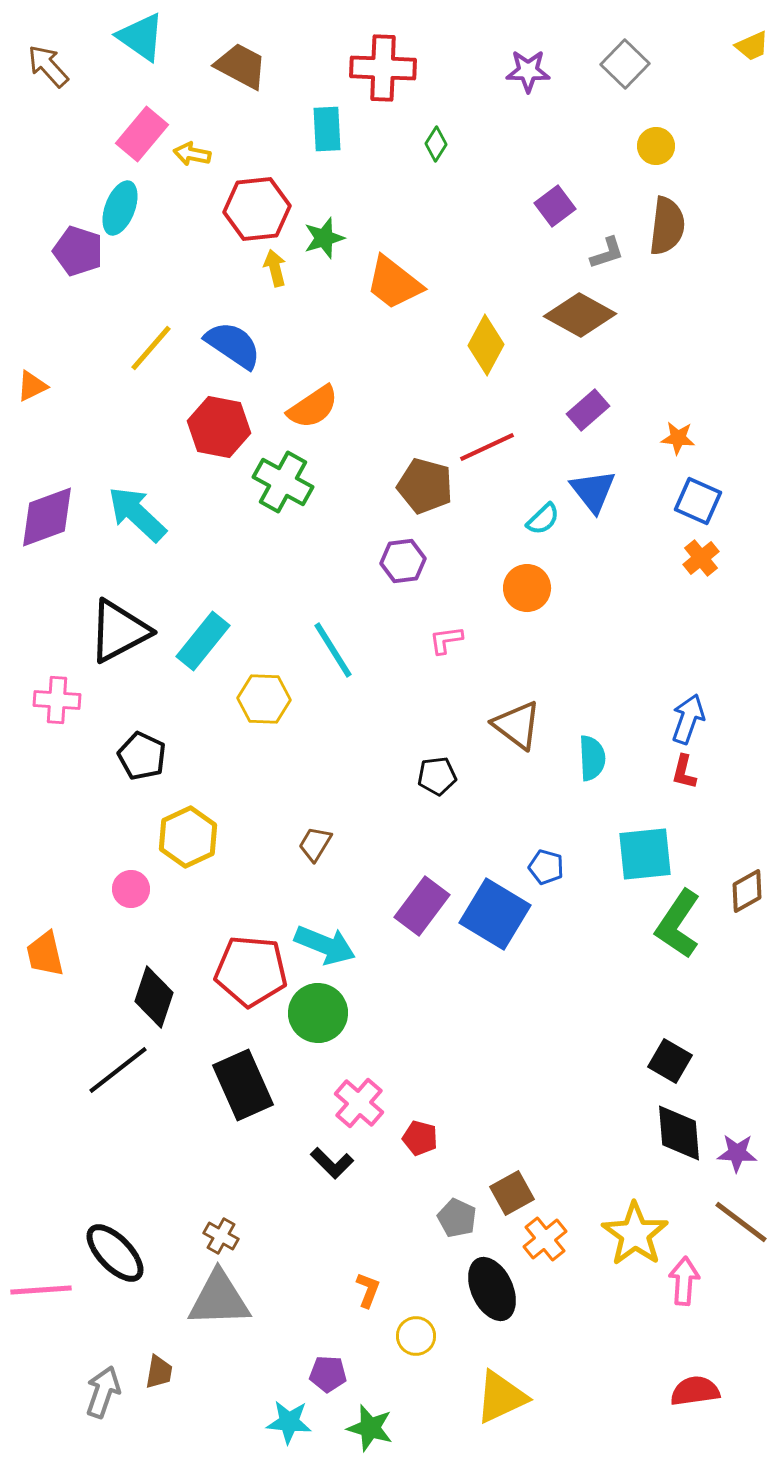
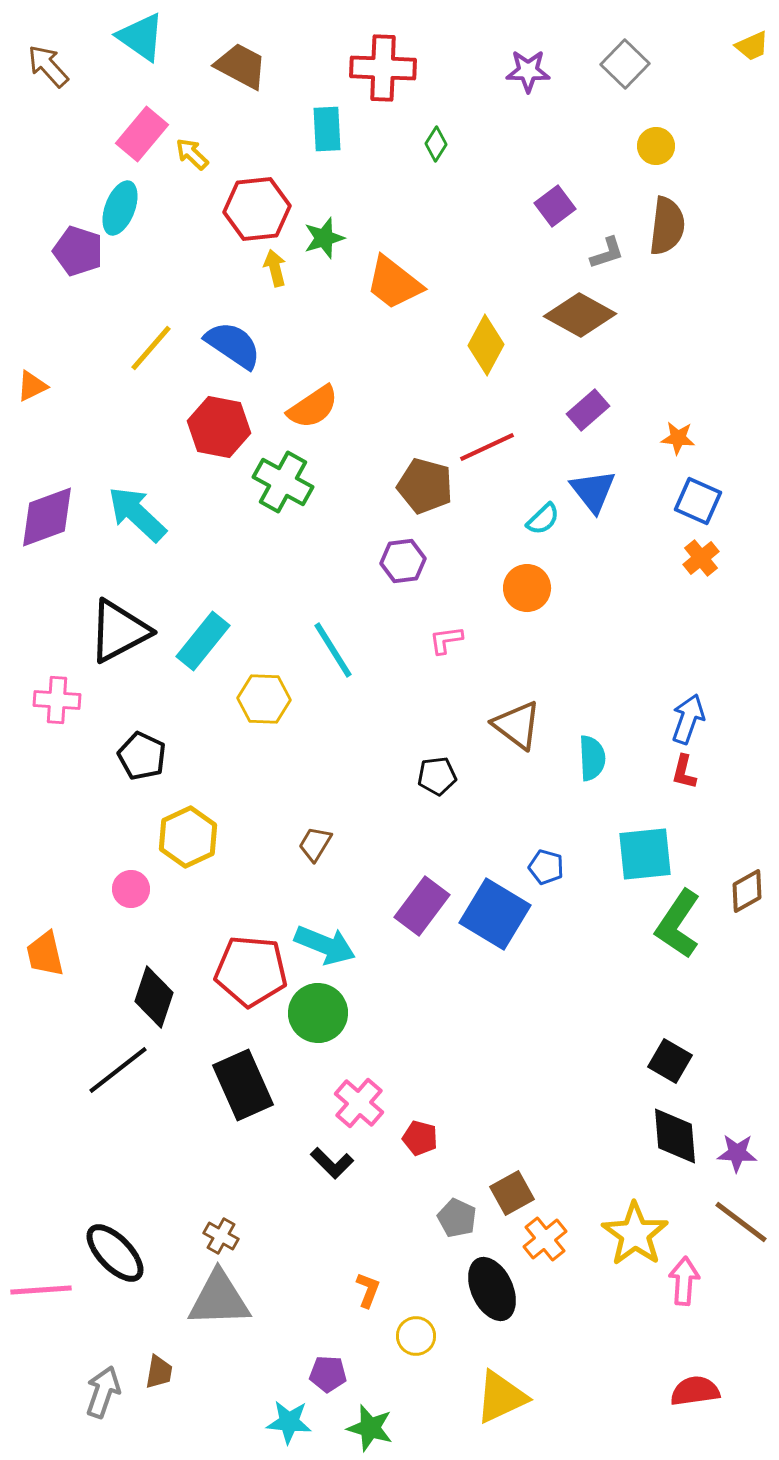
yellow arrow at (192, 154): rotated 33 degrees clockwise
black diamond at (679, 1133): moved 4 px left, 3 px down
